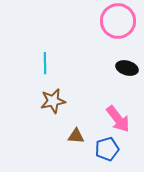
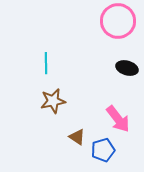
cyan line: moved 1 px right
brown triangle: moved 1 px right, 1 px down; rotated 30 degrees clockwise
blue pentagon: moved 4 px left, 1 px down
